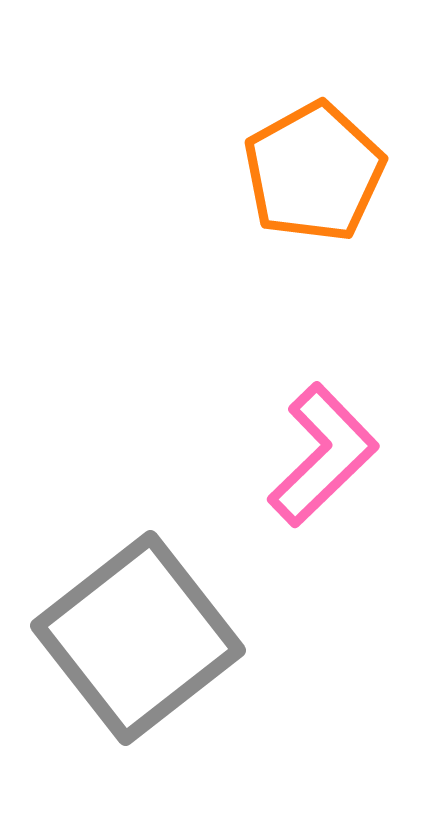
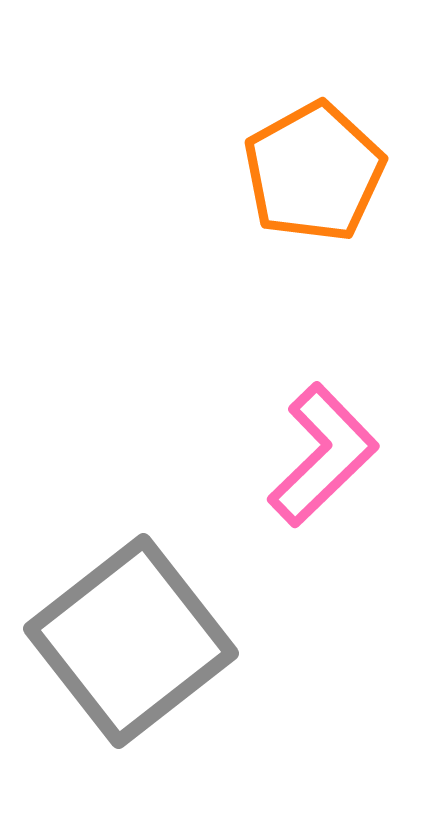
gray square: moved 7 px left, 3 px down
